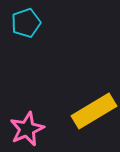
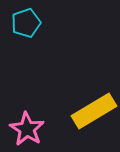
pink star: rotated 16 degrees counterclockwise
